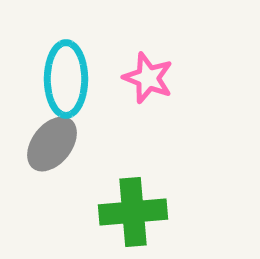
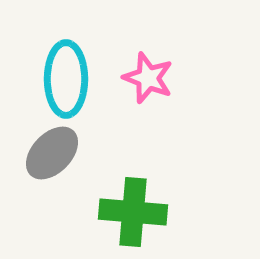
gray ellipse: moved 9 px down; rotated 6 degrees clockwise
green cross: rotated 10 degrees clockwise
